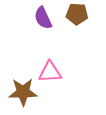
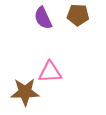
brown pentagon: moved 1 px right, 1 px down
brown star: moved 2 px right
